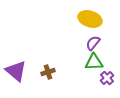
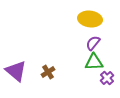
yellow ellipse: rotated 10 degrees counterclockwise
brown cross: rotated 16 degrees counterclockwise
